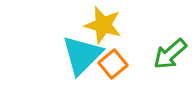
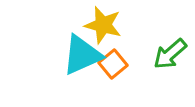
cyan triangle: rotated 21 degrees clockwise
